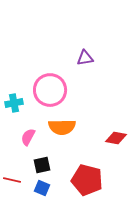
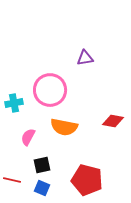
orange semicircle: moved 2 px right; rotated 12 degrees clockwise
red diamond: moved 3 px left, 17 px up
